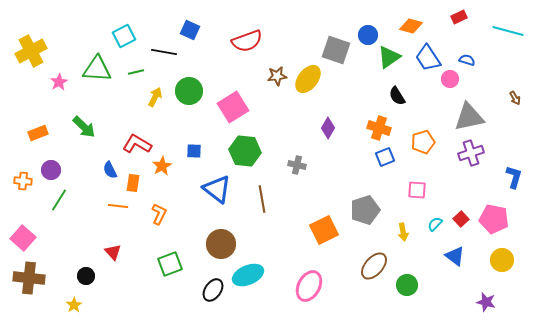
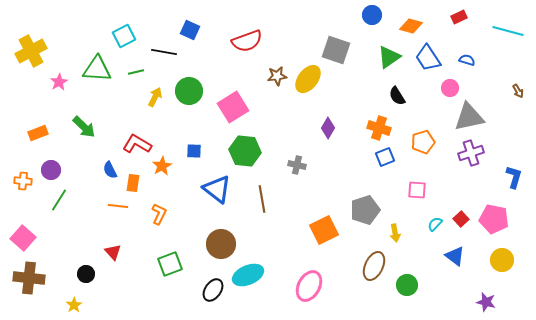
blue circle at (368, 35): moved 4 px right, 20 px up
pink circle at (450, 79): moved 9 px down
brown arrow at (515, 98): moved 3 px right, 7 px up
yellow arrow at (403, 232): moved 8 px left, 1 px down
brown ellipse at (374, 266): rotated 16 degrees counterclockwise
black circle at (86, 276): moved 2 px up
